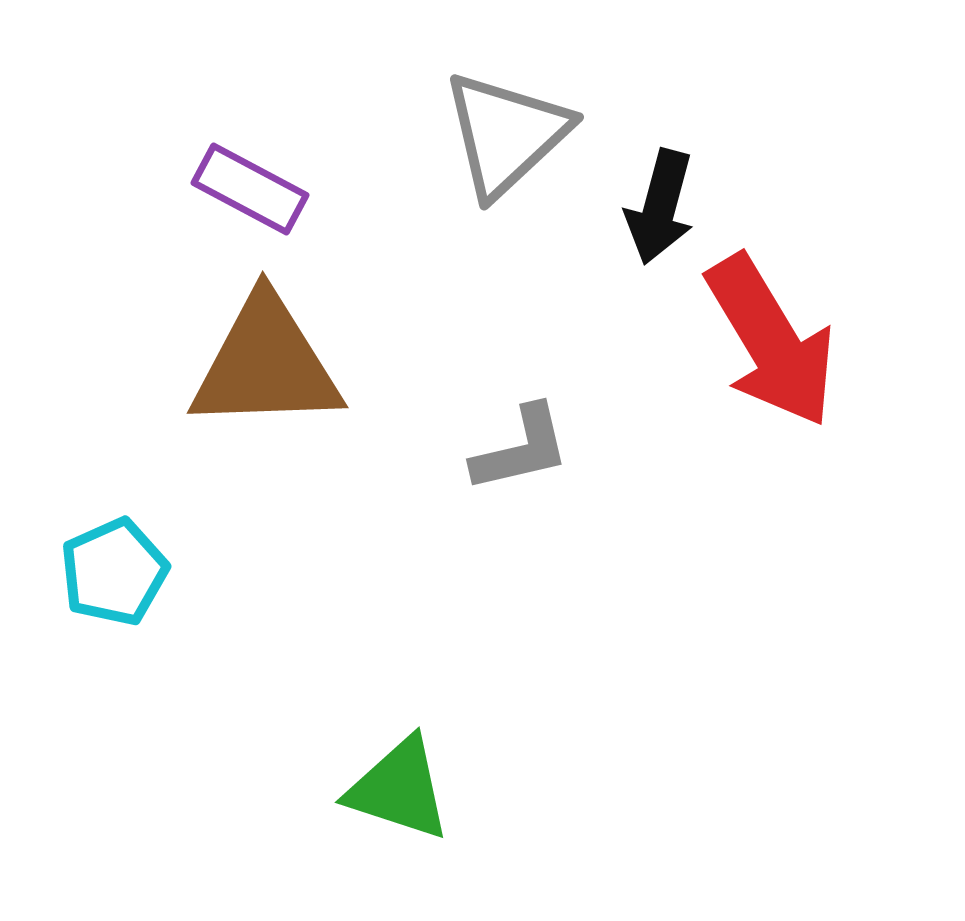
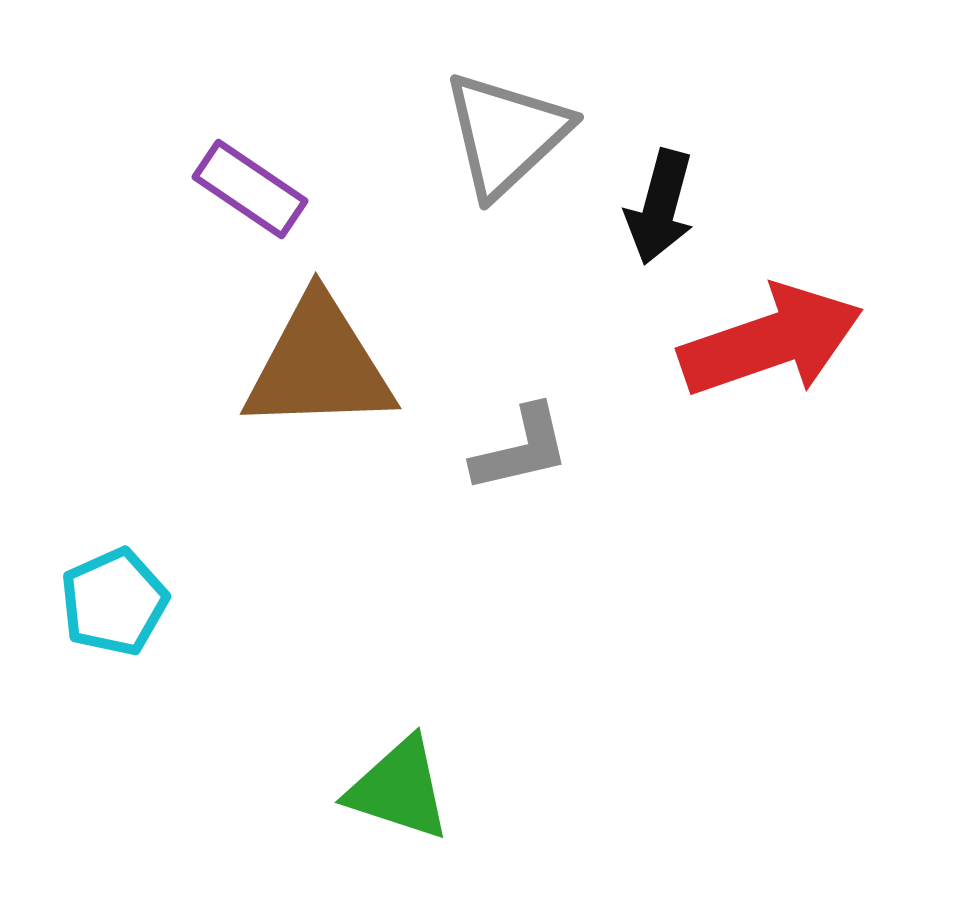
purple rectangle: rotated 6 degrees clockwise
red arrow: rotated 78 degrees counterclockwise
brown triangle: moved 53 px right, 1 px down
cyan pentagon: moved 30 px down
